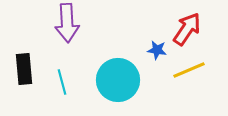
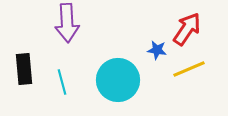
yellow line: moved 1 px up
